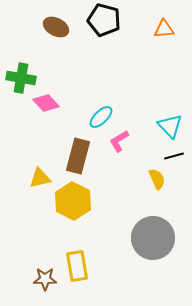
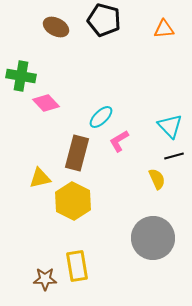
green cross: moved 2 px up
brown rectangle: moved 1 px left, 3 px up
